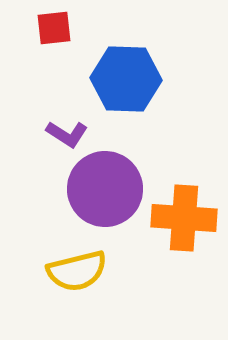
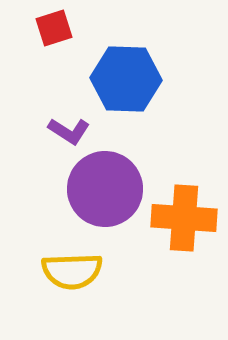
red square: rotated 12 degrees counterclockwise
purple L-shape: moved 2 px right, 3 px up
yellow semicircle: moved 5 px left; rotated 12 degrees clockwise
